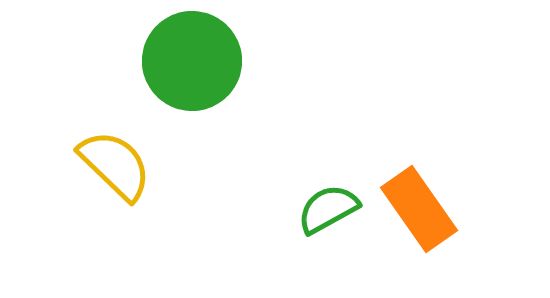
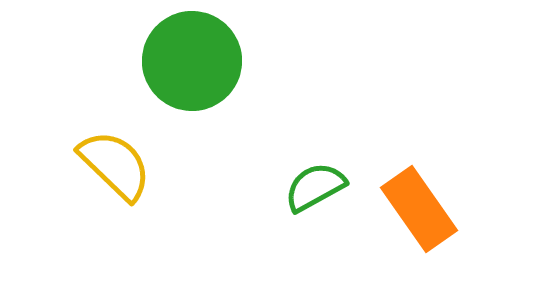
green semicircle: moved 13 px left, 22 px up
